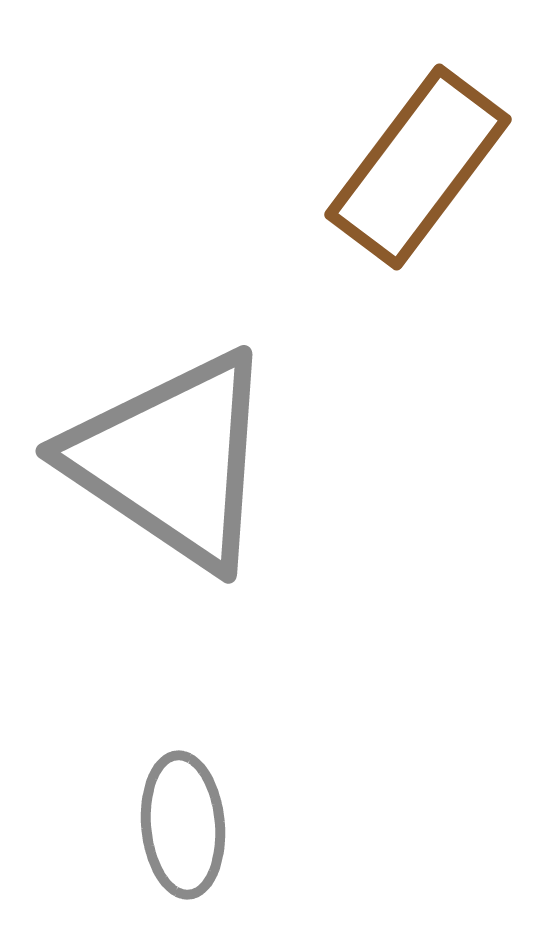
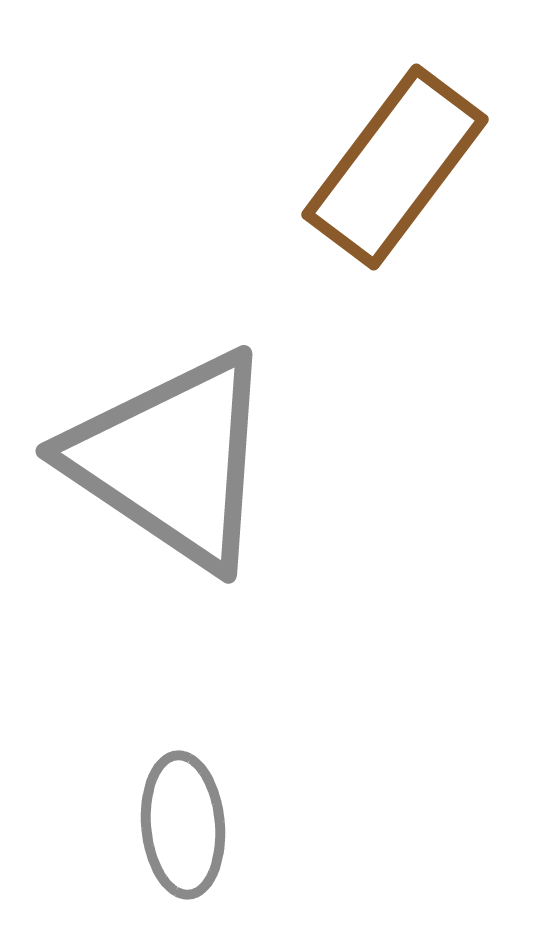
brown rectangle: moved 23 px left
